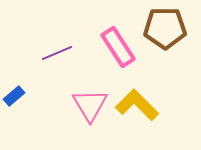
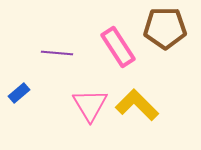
purple line: rotated 28 degrees clockwise
blue rectangle: moved 5 px right, 3 px up
